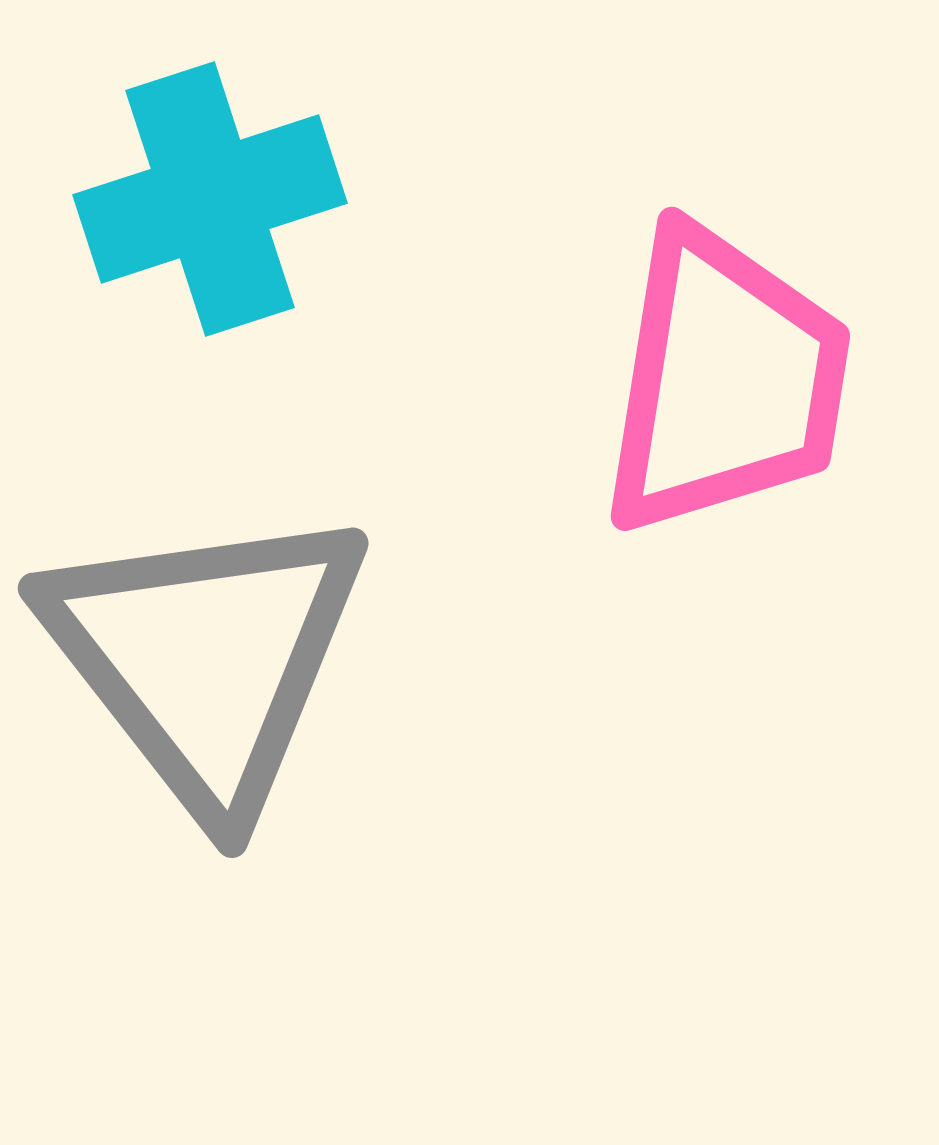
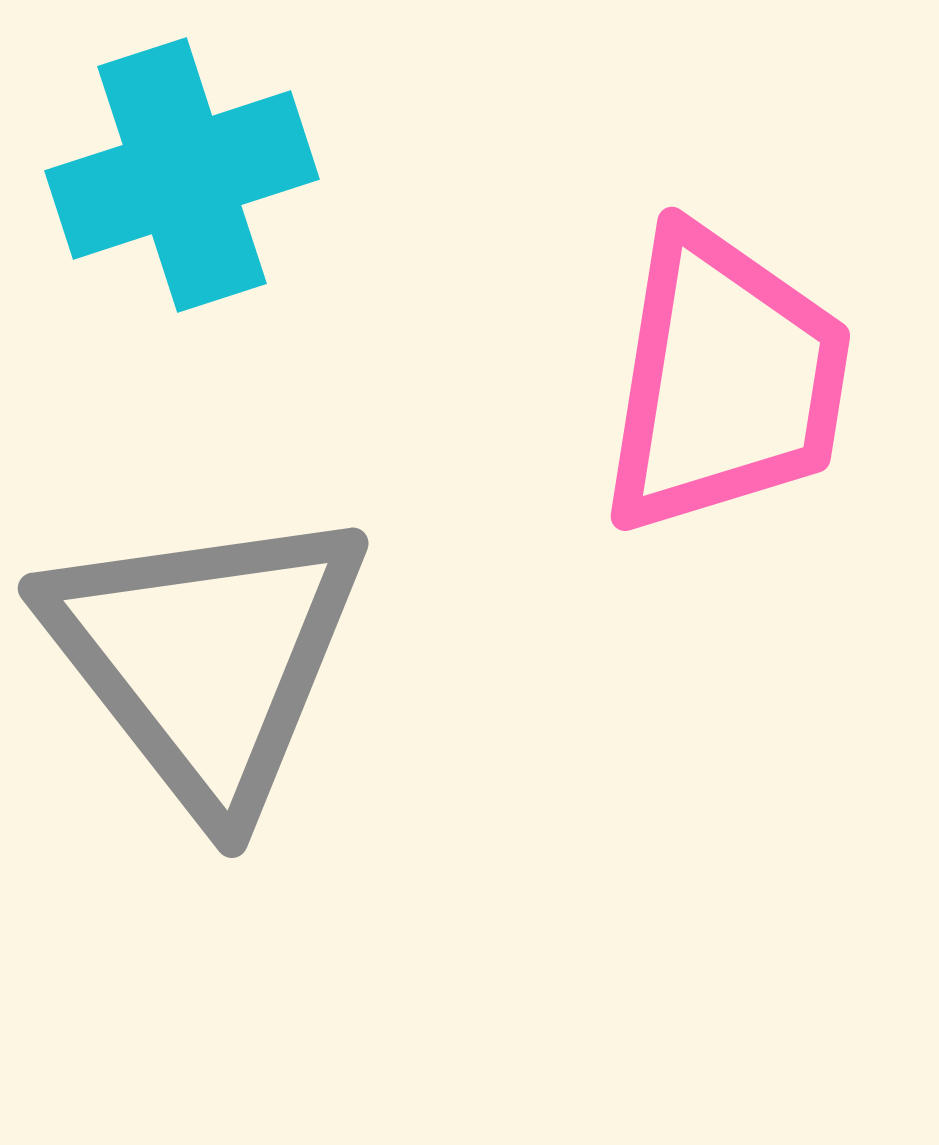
cyan cross: moved 28 px left, 24 px up
